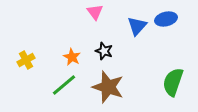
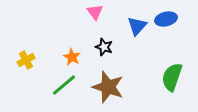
black star: moved 4 px up
green semicircle: moved 1 px left, 5 px up
